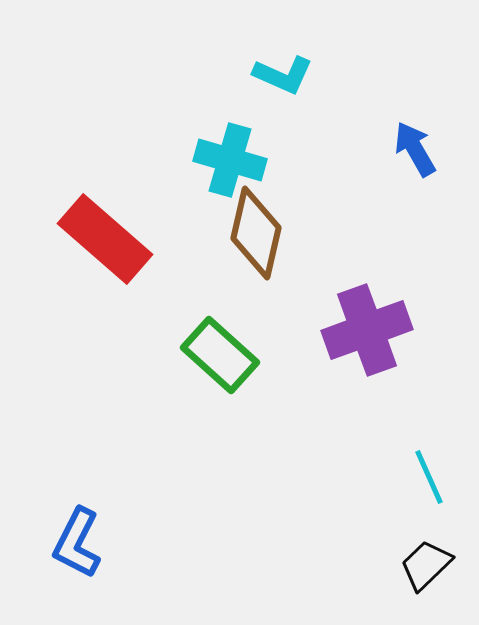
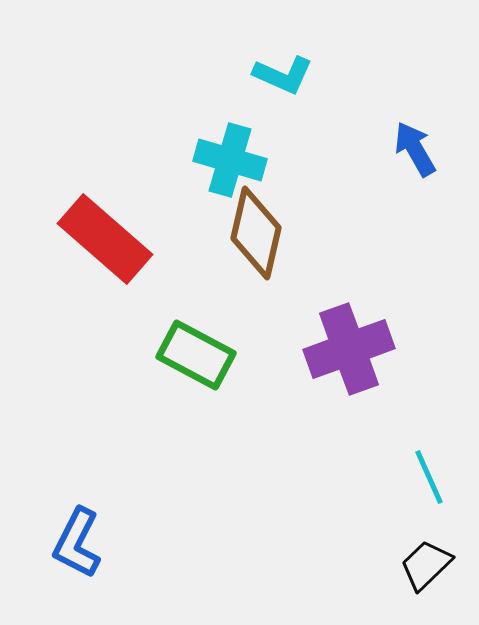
purple cross: moved 18 px left, 19 px down
green rectangle: moved 24 px left; rotated 14 degrees counterclockwise
